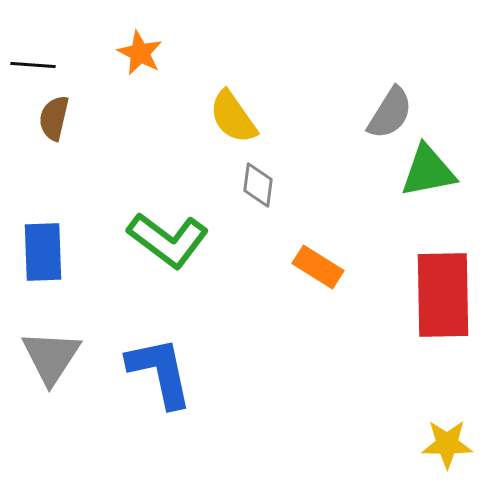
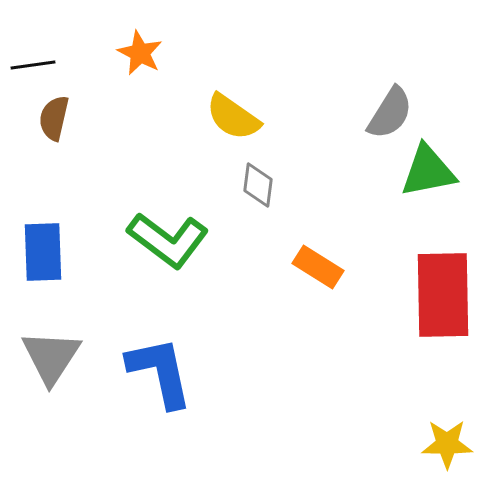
black line: rotated 12 degrees counterclockwise
yellow semicircle: rotated 20 degrees counterclockwise
